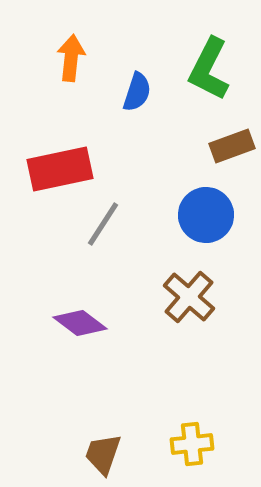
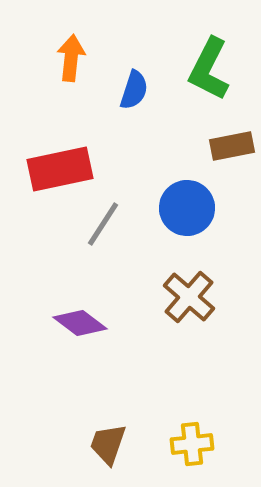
blue semicircle: moved 3 px left, 2 px up
brown rectangle: rotated 9 degrees clockwise
blue circle: moved 19 px left, 7 px up
brown trapezoid: moved 5 px right, 10 px up
